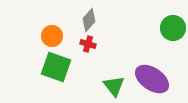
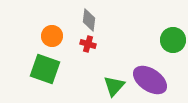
gray diamond: rotated 35 degrees counterclockwise
green circle: moved 12 px down
green square: moved 11 px left, 2 px down
purple ellipse: moved 2 px left, 1 px down
green triangle: rotated 20 degrees clockwise
